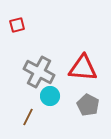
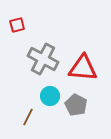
gray cross: moved 4 px right, 13 px up
gray pentagon: moved 12 px left
